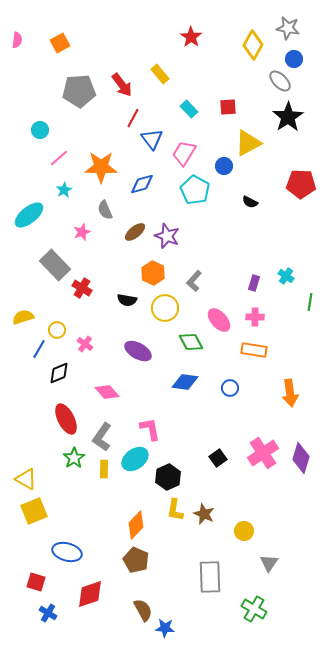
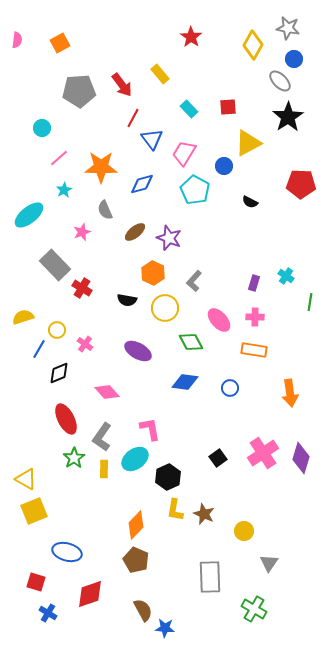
cyan circle at (40, 130): moved 2 px right, 2 px up
purple star at (167, 236): moved 2 px right, 2 px down
